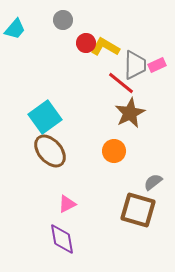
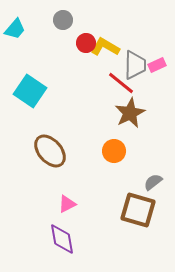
cyan square: moved 15 px left, 26 px up; rotated 20 degrees counterclockwise
